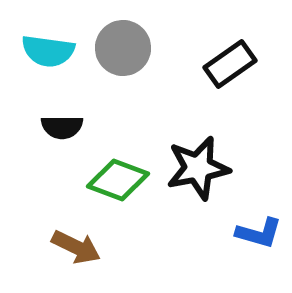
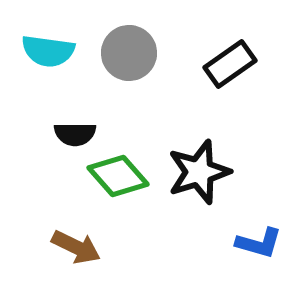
gray circle: moved 6 px right, 5 px down
black semicircle: moved 13 px right, 7 px down
black star: moved 1 px right, 4 px down; rotated 6 degrees counterclockwise
green diamond: moved 4 px up; rotated 28 degrees clockwise
blue L-shape: moved 10 px down
